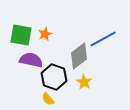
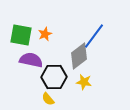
blue line: moved 9 px left, 3 px up; rotated 24 degrees counterclockwise
black hexagon: rotated 20 degrees counterclockwise
yellow star: rotated 21 degrees counterclockwise
